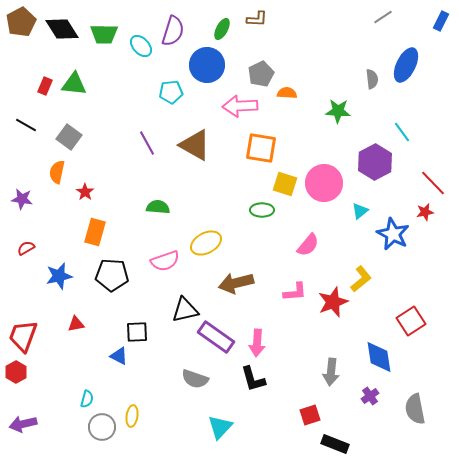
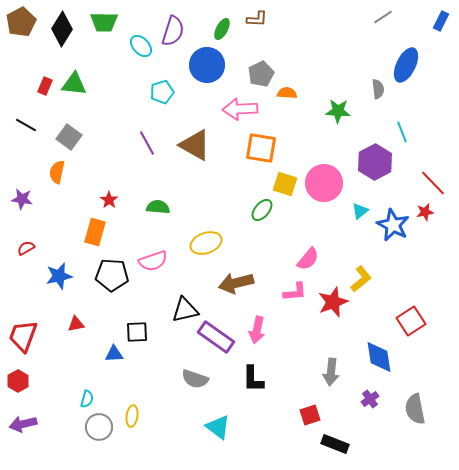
black diamond at (62, 29): rotated 64 degrees clockwise
green trapezoid at (104, 34): moved 12 px up
gray semicircle at (372, 79): moved 6 px right, 10 px down
cyan pentagon at (171, 92): moved 9 px left; rotated 10 degrees counterclockwise
pink arrow at (240, 106): moved 3 px down
cyan line at (402, 132): rotated 15 degrees clockwise
red star at (85, 192): moved 24 px right, 8 px down
green ellipse at (262, 210): rotated 50 degrees counterclockwise
blue star at (393, 234): moved 9 px up
yellow ellipse at (206, 243): rotated 8 degrees clockwise
pink semicircle at (308, 245): moved 14 px down
pink semicircle at (165, 261): moved 12 px left
pink arrow at (257, 343): moved 13 px up; rotated 8 degrees clockwise
blue triangle at (119, 356): moved 5 px left, 2 px up; rotated 30 degrees counterclockwise
red hexagon at (16, 372): moved 2 px right, 9 px down
black L-shape at (253, 379): rotated 16 degrees clockwise
purple cross at (370, 396): moved 3 px down
gray circle at (102, 427): moved 3 px left
cyan triangle at (220, 427): moved 2 px left; rotated 36 degrees counterclockwise
